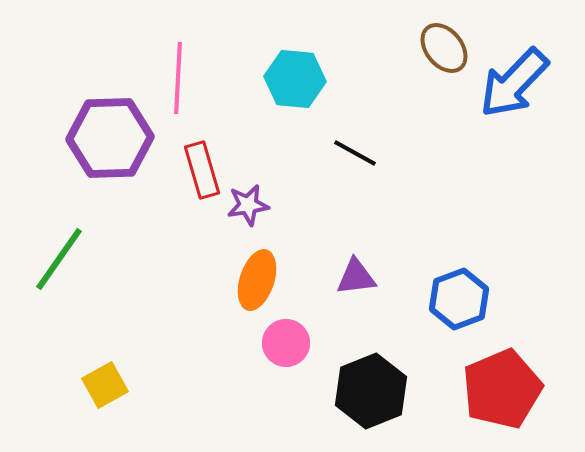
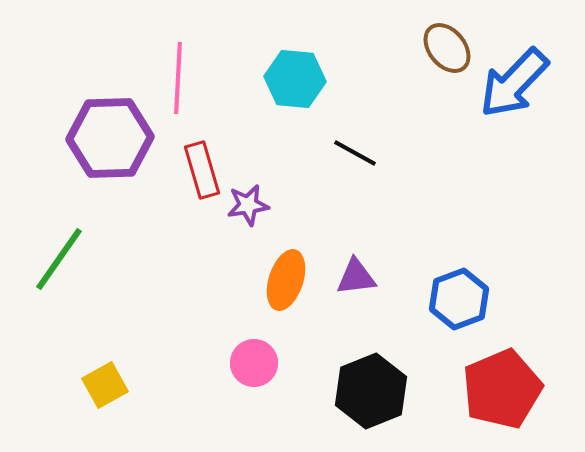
brown ellipse: moved 3 px right
orange ellipse: moved 29 px right
pink circle: moved 32 px left, 20 px down
